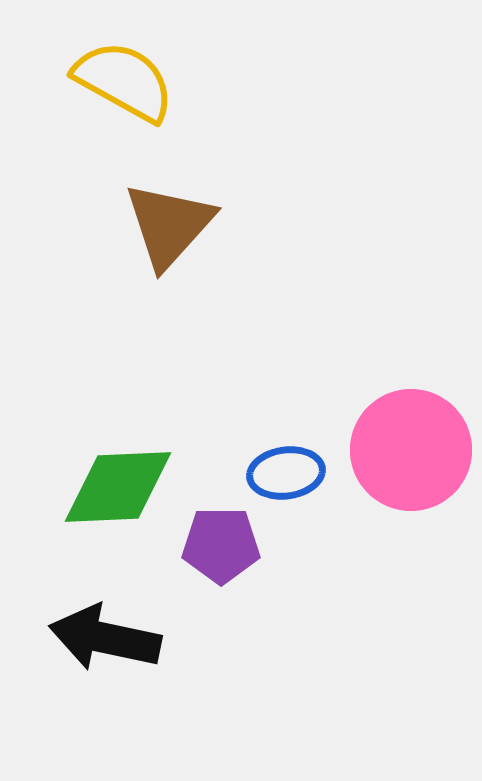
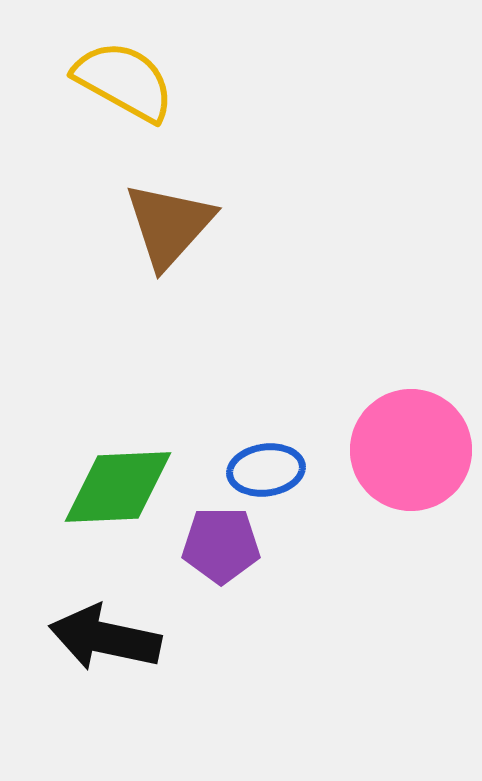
blue ellipse: moved 20 px left, 3 px up
